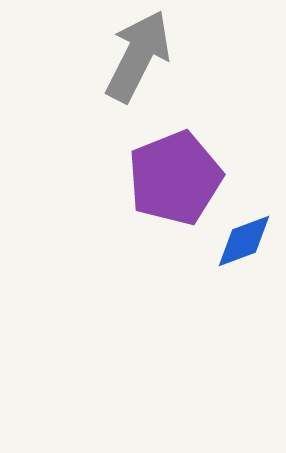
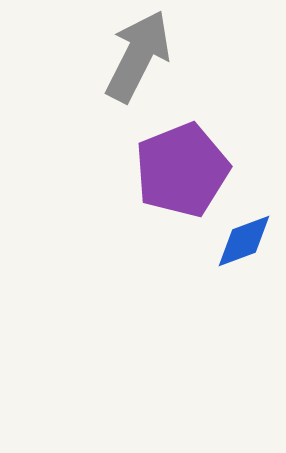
purple pentagon: moved 7 px right, 8 px up
